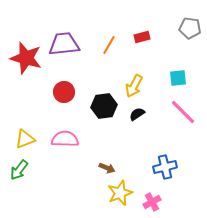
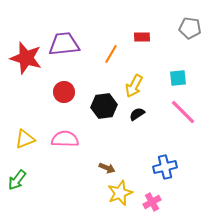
red rectangle: rotated 14 degrees clockwise
orange line: moved 2 px right, 9 px down
green arrow: moved 2 px left, 10 px down
